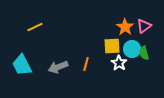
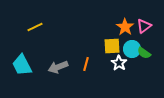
green semicircle: rotated 40 degrees counterclockwise
